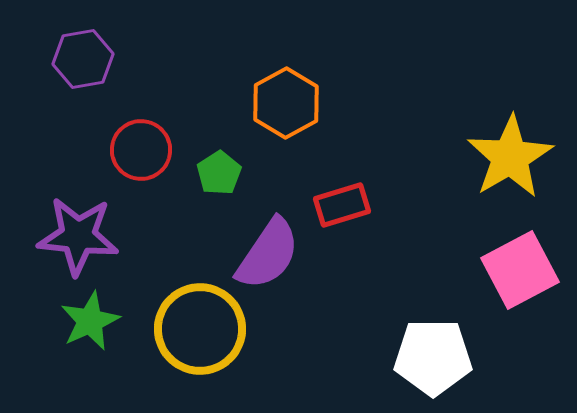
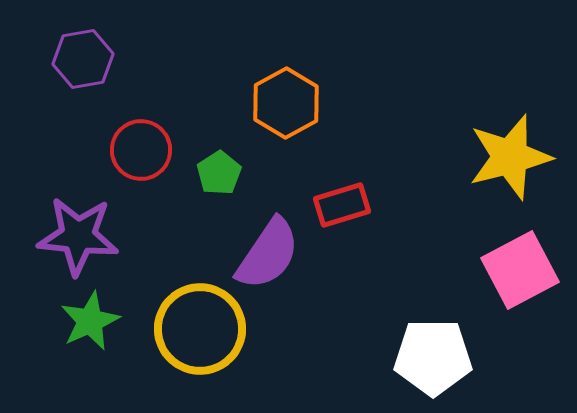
yellow star: rotated 16 degrees clockwise
